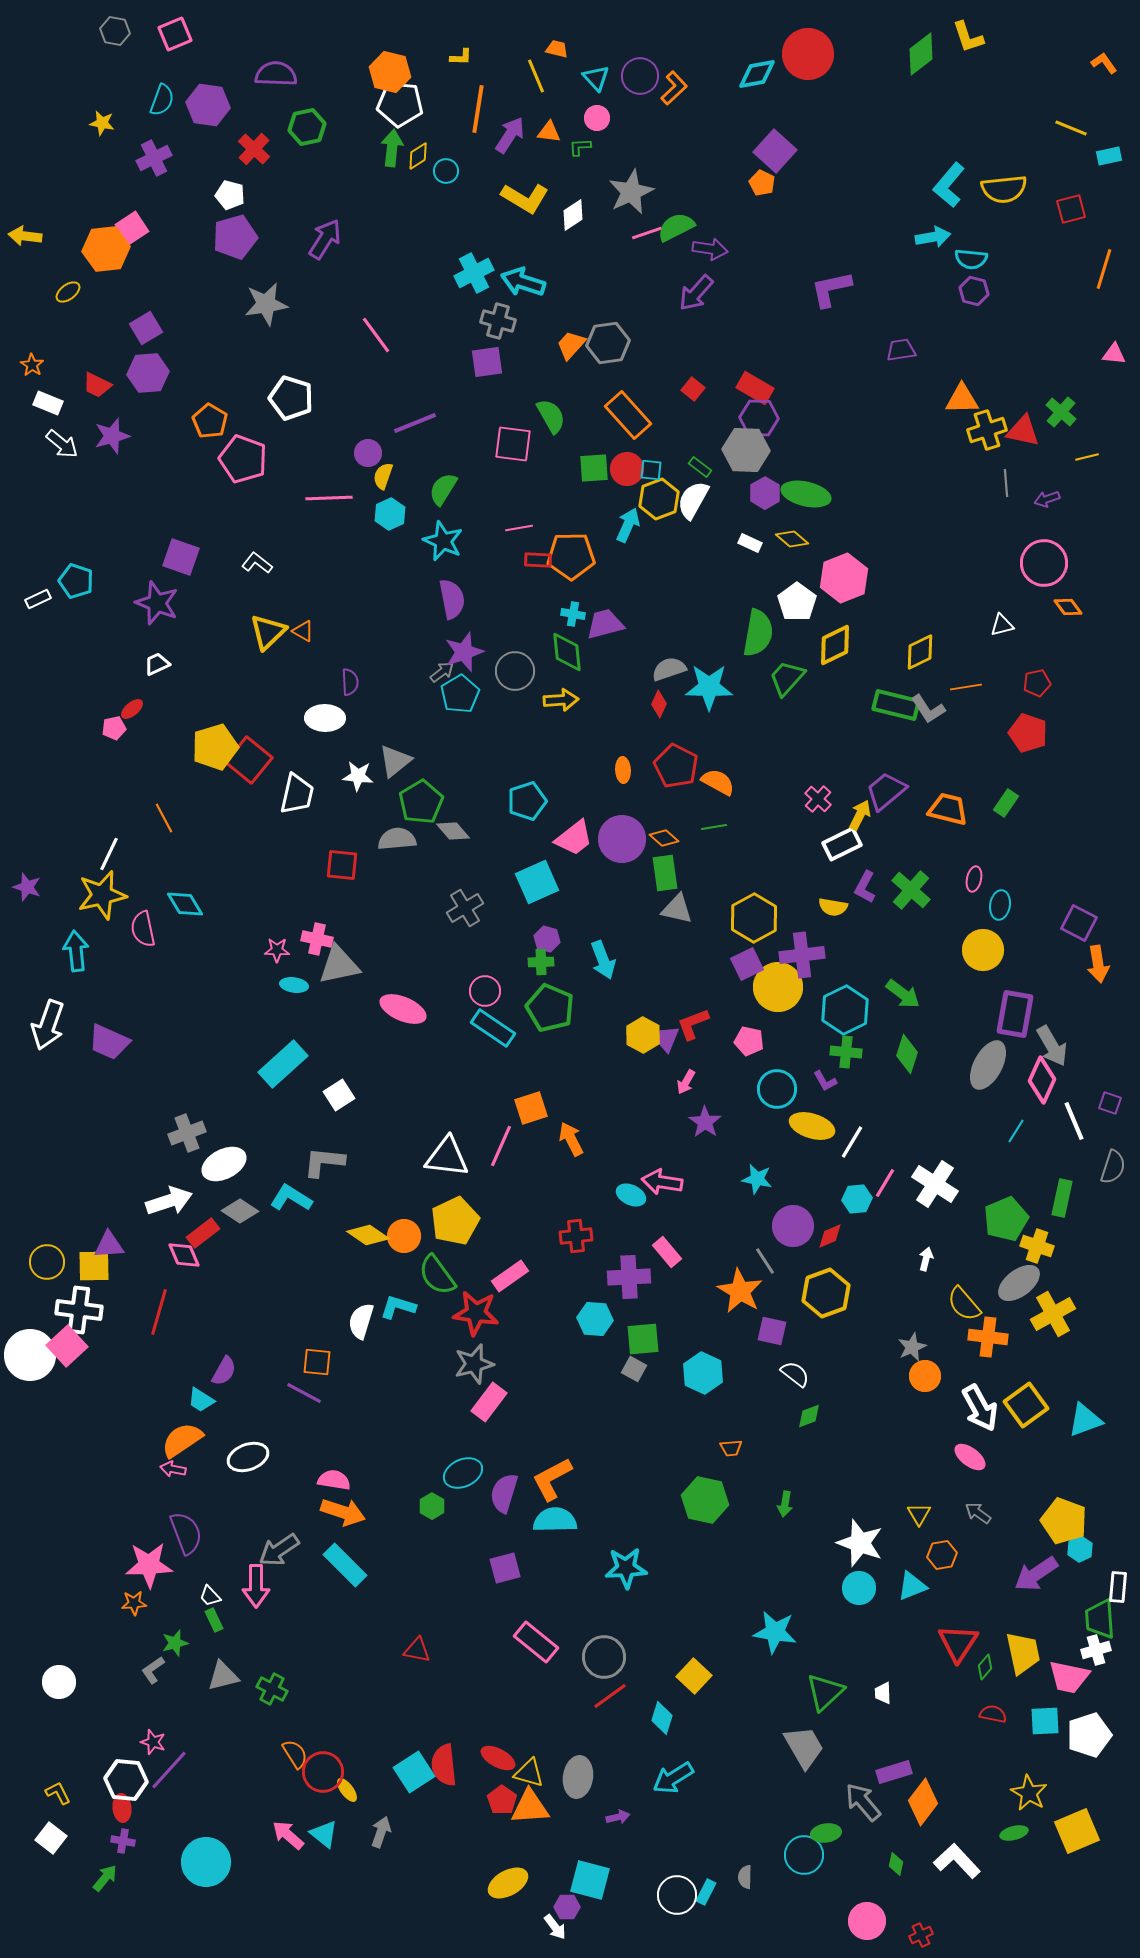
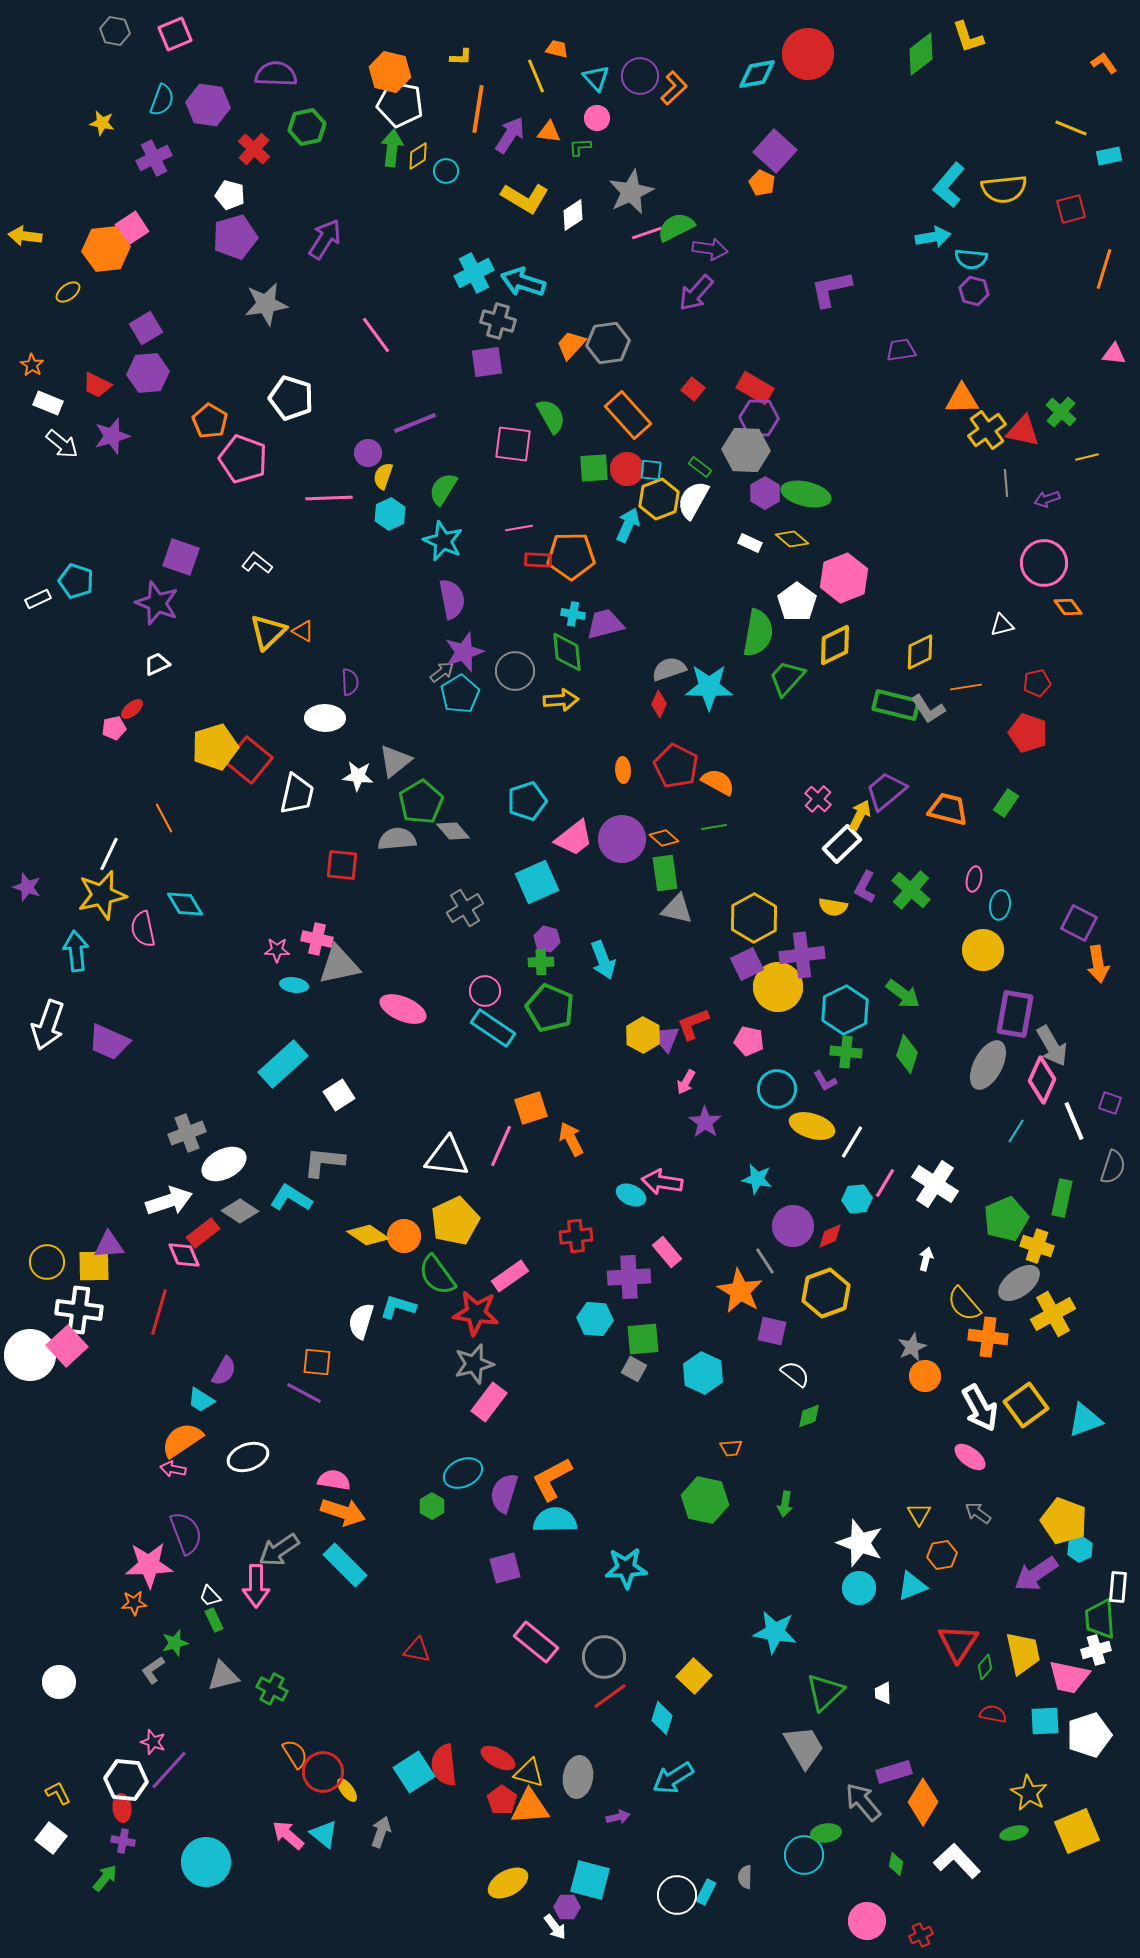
white pentagon at (400, 104): rotated 6 degrees clockwise
yellow cross at (987, 430): rotated 18 degrees counterclockwise
white rectangle at (842, 844): rotated 18 degrees counterclockwise
orange diamond at (923, 1802): rotated 6 degrees counterclockwise
